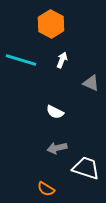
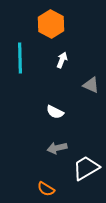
cyan line: moved 1 px left, 2 px up; rotated 72 degrees clockwise
gray triangle: moved 2 px down
white trapezoid: rotated 48 degrees counterclockwise
